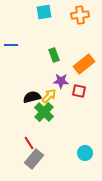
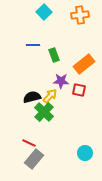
cyan square: rotated 35 degrees counterclockwise
blue line: moved 22 px right
red square: moved 1 px up
yellow arrow: moved 1 px right
red line: rotated 32 degrees counterclockwise
